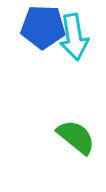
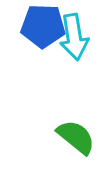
blue pentagon: moved 1 px up
